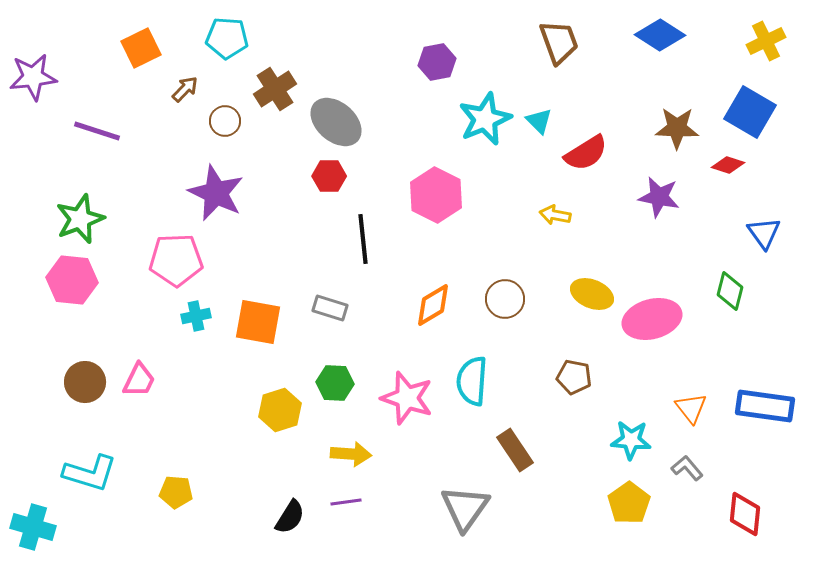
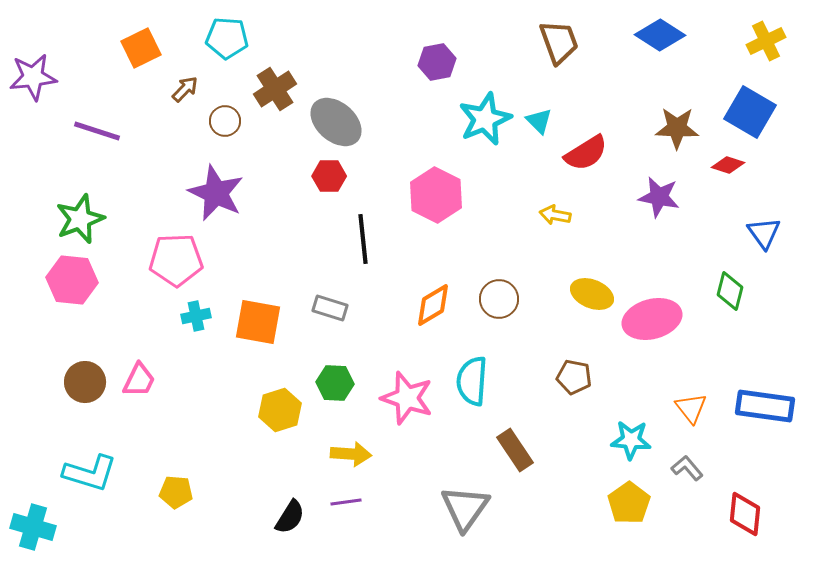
brown circle at (505, 299): moved 6 px left
